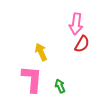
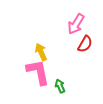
pink arrow: rotated 25 degrees clockwise
red semicircle: moved 3 px right
pink L-shape: moved 6 px right, 7 px up; rotated 16 degrees counterclockwise
